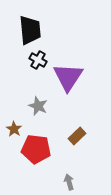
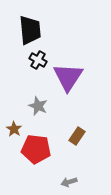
brown rectangle: rotated 12 degrees counterclockwise
gray arrow: rotated 91 degrees counterclockwise
